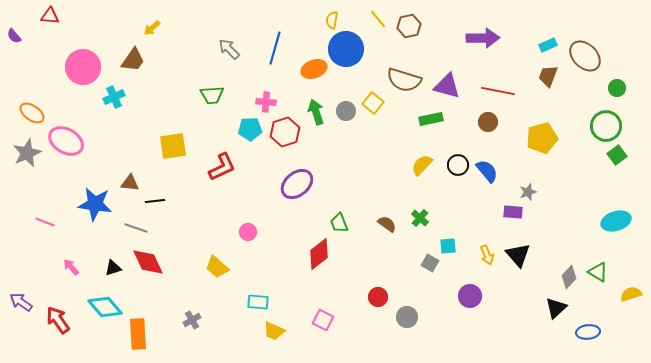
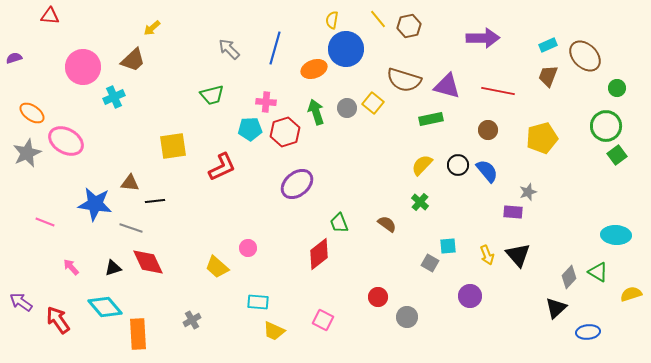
purple semicircle at (14, 36): moved 22 px down; rotated 112 degrees clockwise
brown trapezoid at (133, 60): rotated 12 degrees clockwise
green trapezoid at (212, 95): rotated 10 degrees counterclockwise
gray circle at (346, 111): moved 1 px right, 3 px up
brown circle at (488, 122): moved 8 px down
green cross at (420, 218): moved 16 px up
cyan ellipse at (616, 221): moved 14 px down; rotated 20 degrees clockwise
gray line at (136, 228): moved 5 px left
pink circle at (248, 232): moved 16 px down
